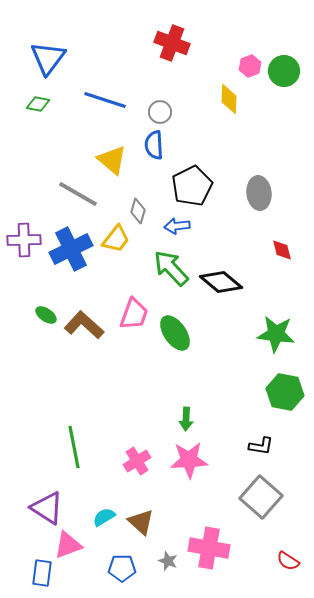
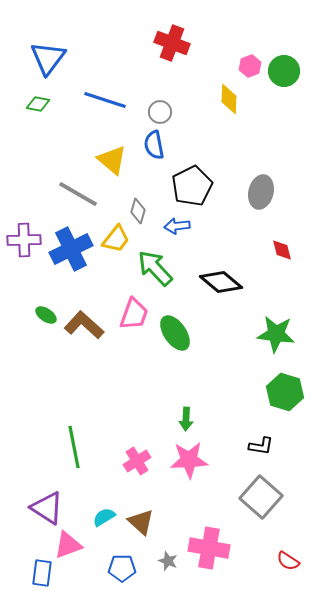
blue semicircle at (154, 145): rotated 8 degrees counterclockwise
gray ellipse at (259, 193): moved 2 px right, 1 px up; rotated 20 degrees clockwise
green arrow at (171, 268): moved 16 px left
green hexagon at (285, 392): rotated 6 degrees clockwise
